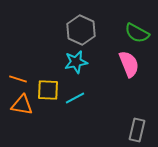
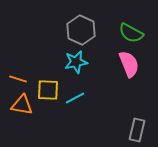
green semicircle: moved 6 px left
